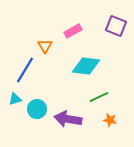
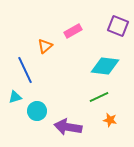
purple square: moved 2 px right
orange triangle: rotated 21 degrees clockwise
cyan diamond: moved 19 px right
blue line: rotated 56 degrees counterclockwise
cyan triangle: moved 2 px up
cyan circle: moved 2 px down
purple arrow: moved 8 px down
